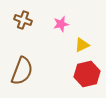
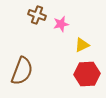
brown cross: moved 14 px right, 5 px up
red hexagon: rotated 10 degrees clockwise
